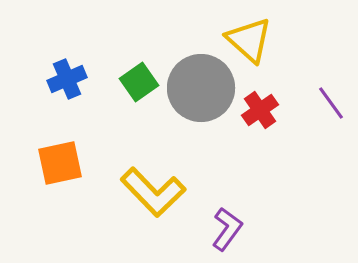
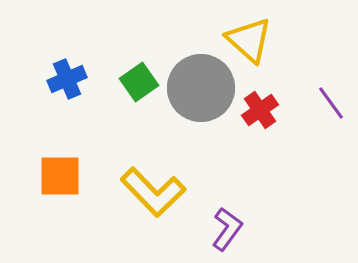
orange square: moved 13 px down; rotated 12 degrees clockwise
